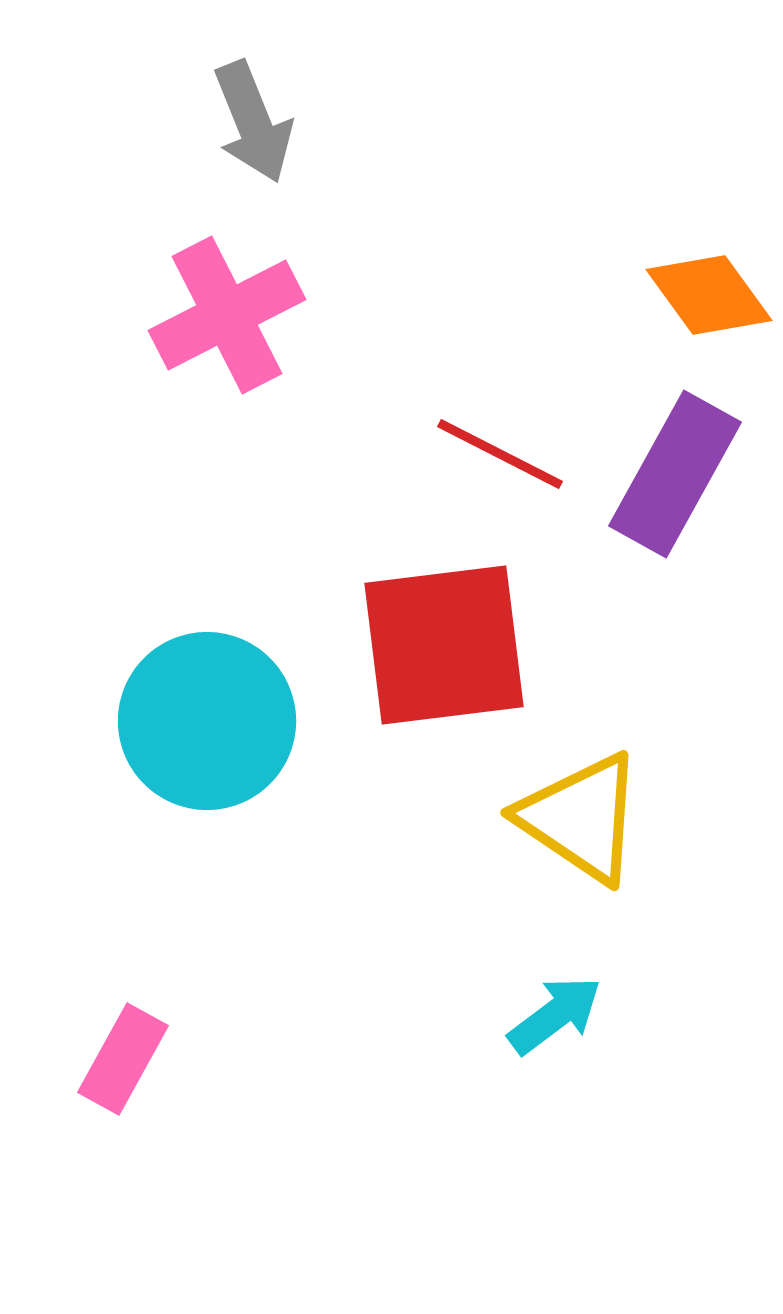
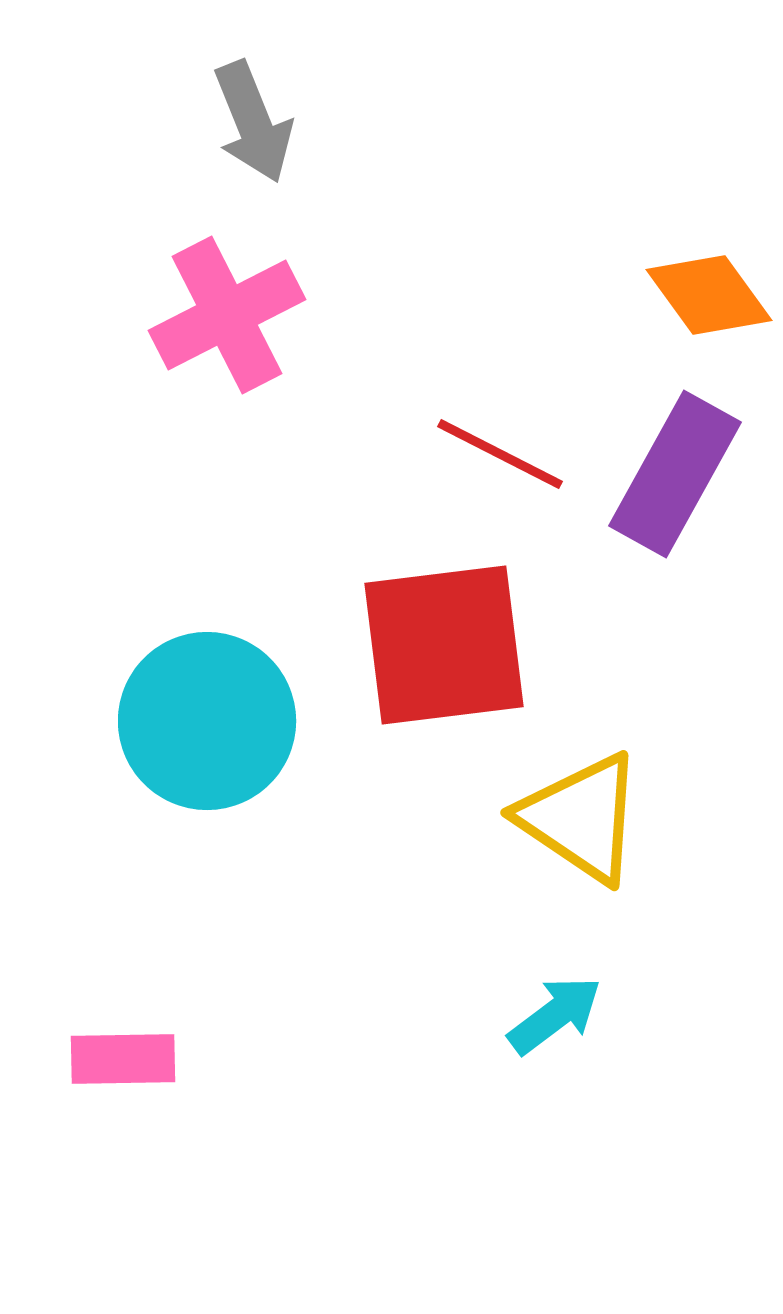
pink rectangle: rotated 60 degrees clockwise
